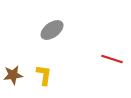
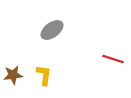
red line: moved 1 px right
